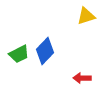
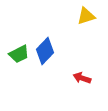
red arrow: rotated 18 degrees clockwise
